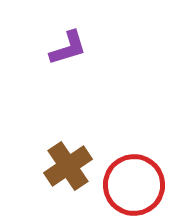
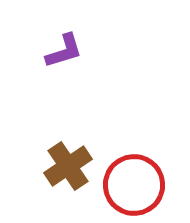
purple L-shape: moved 4 px left, 3 px down
